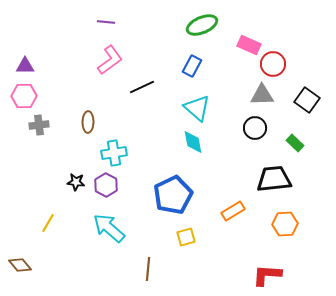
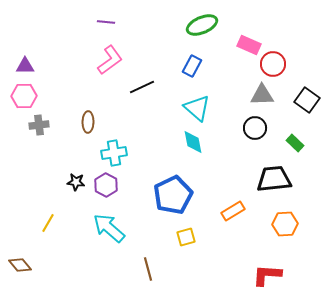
brown line: rotated 20 degrees counterclockwise
